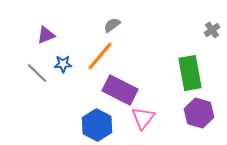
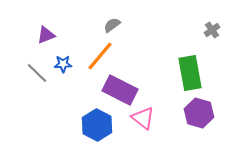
pink triangle: rotated 30 degrees counterclockwise
